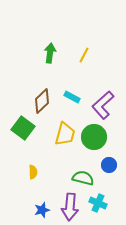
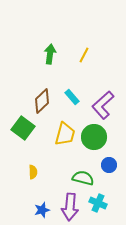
green arrow: moved 1 px down
cyan rectangle: rotated 21 degrees clockwise
